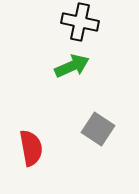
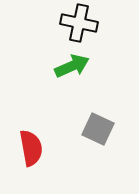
black cross: moved 1 px left, 1 px down
gray square: rotated 8 degrees counterclockwise
